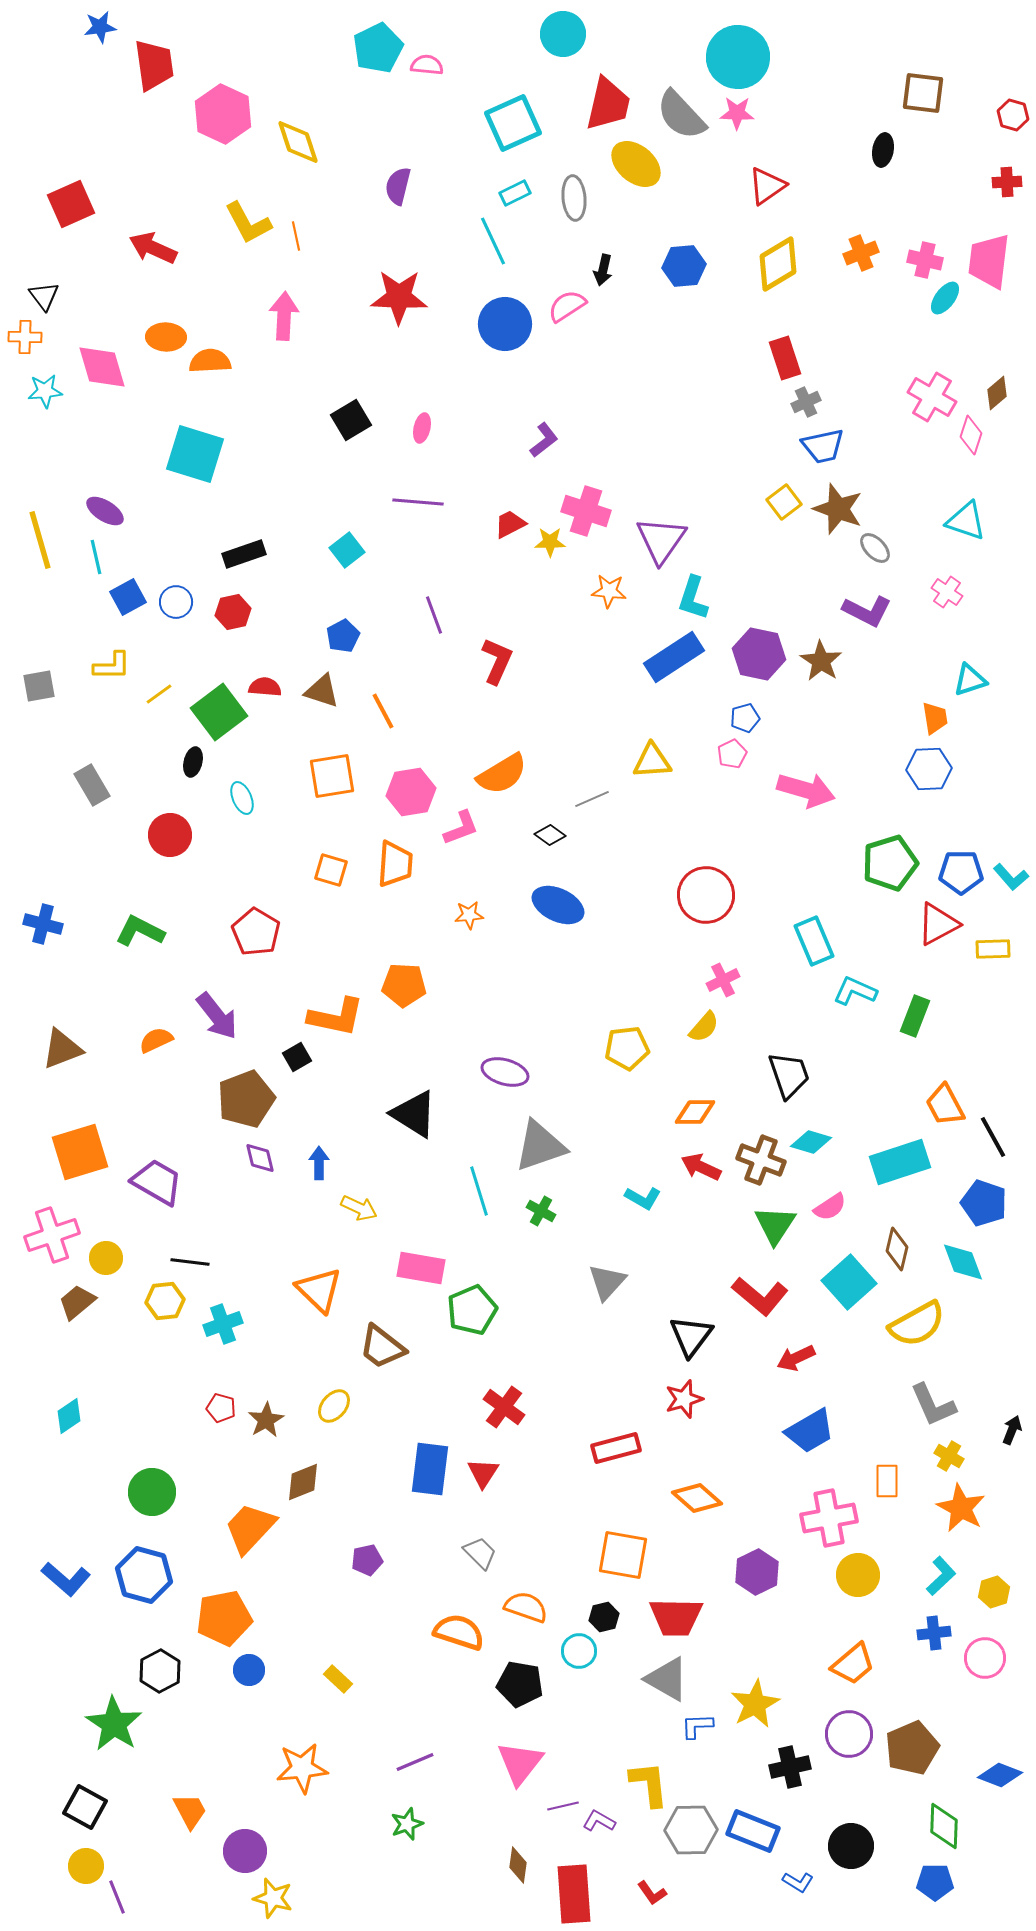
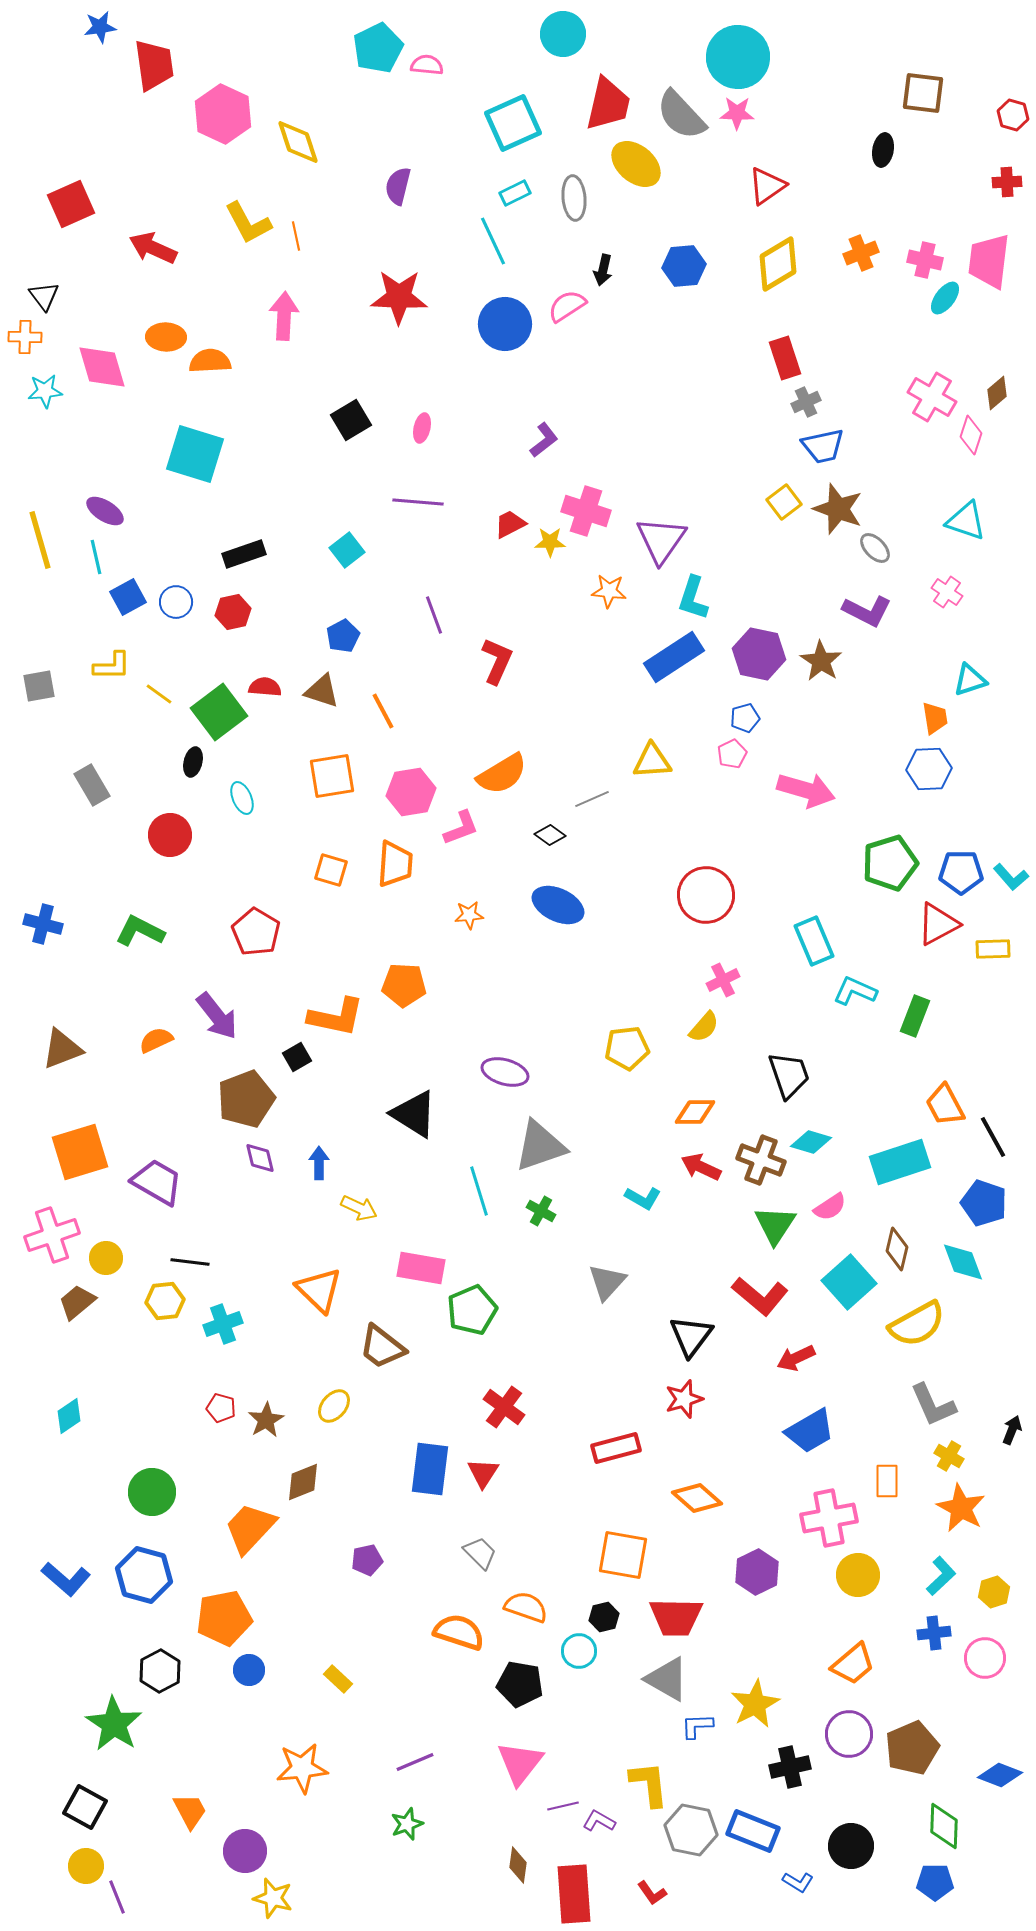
yellow line at (159, 694): rotated 72 degrees clockwise
gray hexagon at (691, 1830): rotated 12 degrees clockwise
